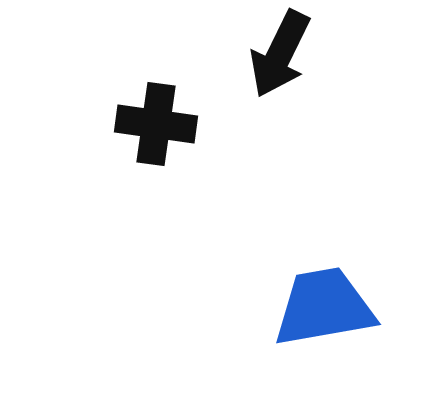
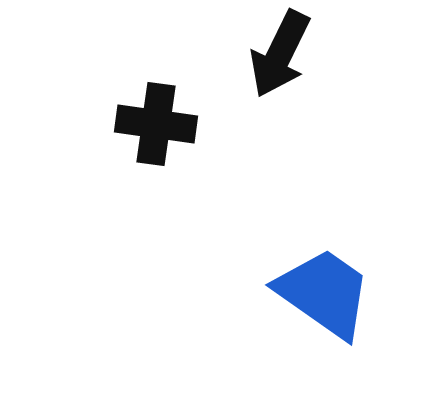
blue trapezoid: moved 14 px up; rotated 45 degrees clockwise
